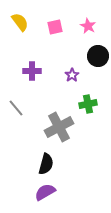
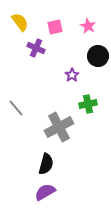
purple cross: moved 4 px right, 23 px up; rotated 24 degrees clockwise
